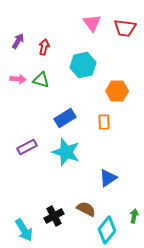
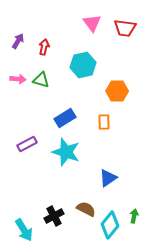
purple rectangle: moved 3 px up
cyan diamond: moved 3 px right, 5 px up
